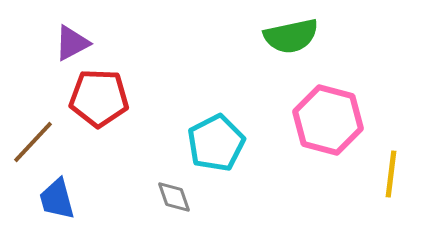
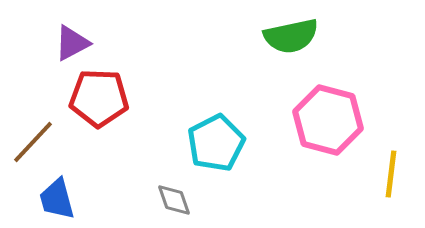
gray diamond: moved 3 px down
